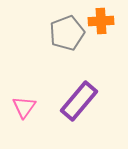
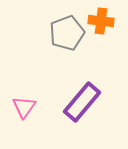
orange cross: rotated 10 degrees clockwise
purple rectangle: moved 3 px right, 1 px down
